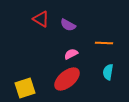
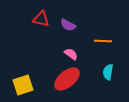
red triangle: rotated 18 degrees counterclockwise
orange line: moved 1 px left, 2 px up
pink semicircle: rotated 64 degrees clockwise
yellow square: moved 2 px left, 3 px up
